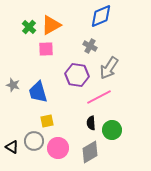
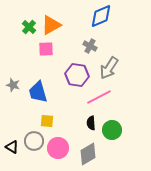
yellow square: rotated 16 degrees clockwise
gray diamond: moved 2 px left, 2 px down
